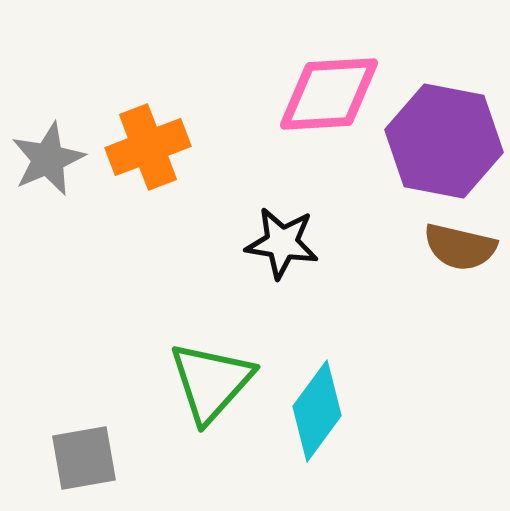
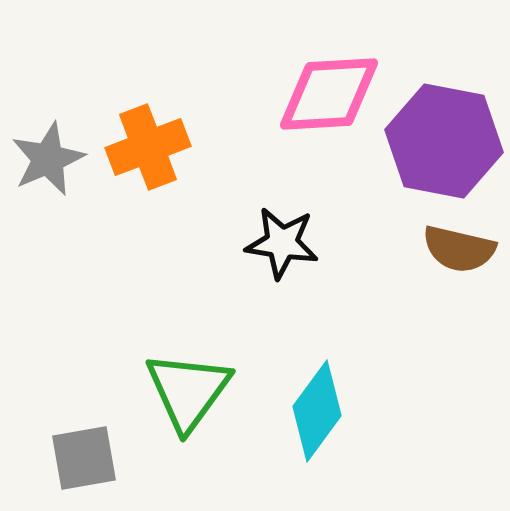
brown semicircle: moved 1 px left, 2 px down
green triangle: moved 23 px left, 9 px down; rotated 6 degrees counterclockwise
